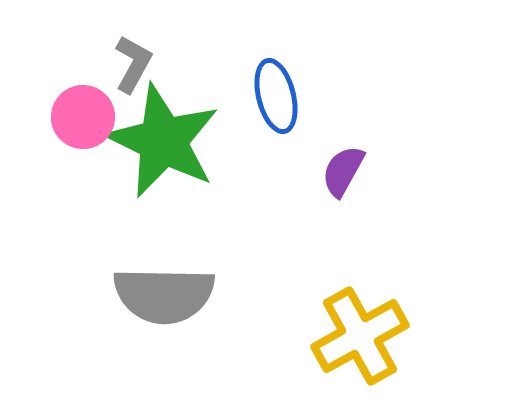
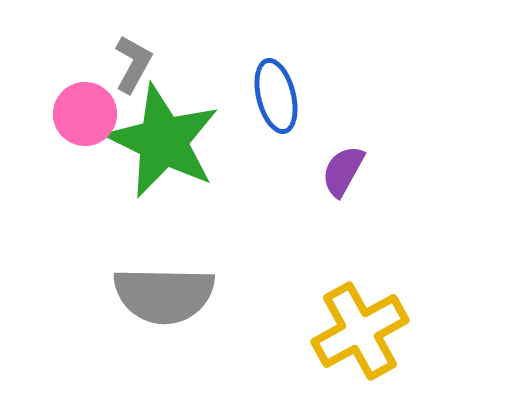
pink circle: moved 2 px right, 3 px up
yellow cross: moved 5 px up
